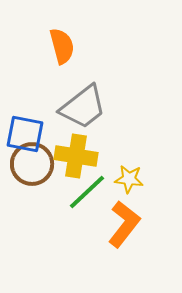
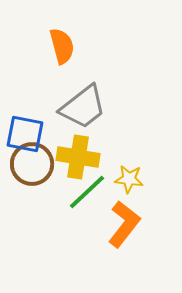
yellow cross: moved 2 px right, 1 px down
